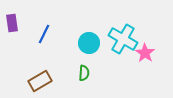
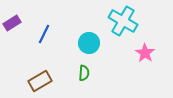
purple rectangle: rotated 66 degrees clockwise
cyan cross: moved 18 px up
